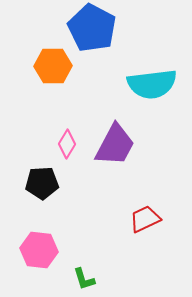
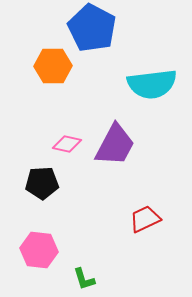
pink diamond: rotated 72 degrees clockwise
